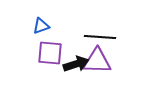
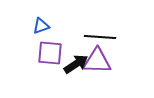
black arrow: rotated 15 degrees counterclockwise
